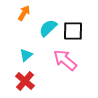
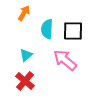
cyan semicircle: moved 1 px left, 1 px down; rotated 42 degrees counterclockwise
